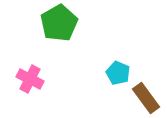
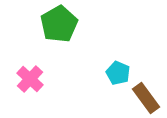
green pentagon: moved 1 px down
pink cross: rotated 16 degrees clockwise
